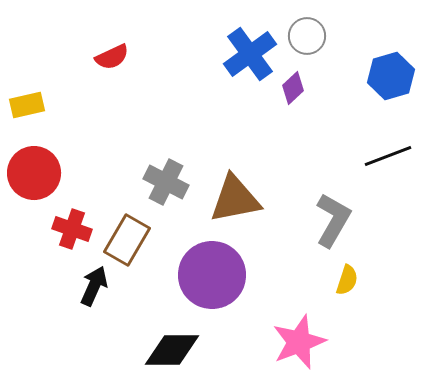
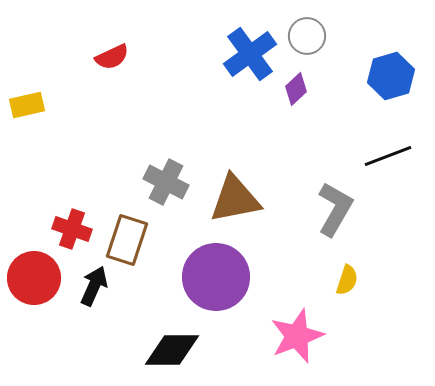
purple diamond: moved 3 px right, 1 px down
red circle: moved 105 px down
gray L-shape: moved 2 px right, 11 px up
brown rectangle: rotated 12 degrees counterclockwise
purple circle: moved 4 px right, 2 px down
pink star: moved 2 px left, 6 px up
